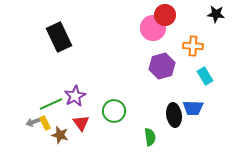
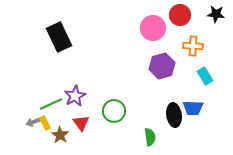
red circle: moved 15 px right
brown star: rotated 18 degrees clockwise
